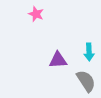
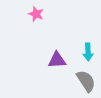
cyan arrow: moved 1 px left
purple triangle: moved 1 px left
